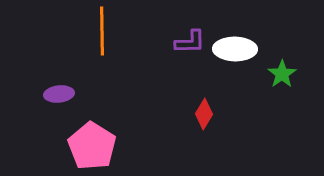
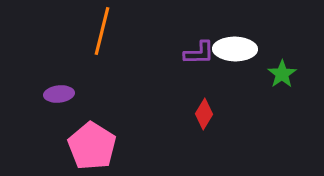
orange line: rotated 15 degrees clockwise
purple L-shape: moved 9 px right, 11 px down
